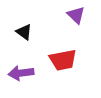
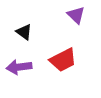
red trapezoid: rotated 16 degrees counterclockwise
purple arrow: moved 2 px left, 6 px up
